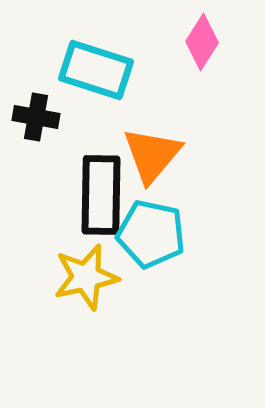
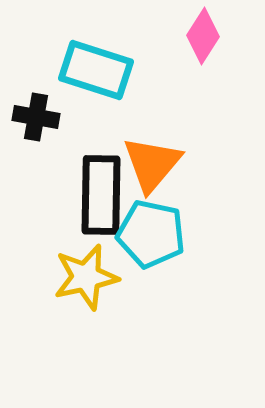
pink diamond: moved 1 px right, 6 px up
orange triangle: moved 9 px down
